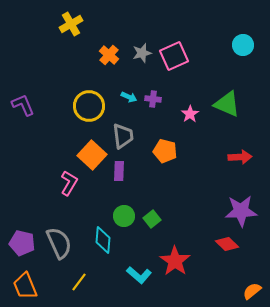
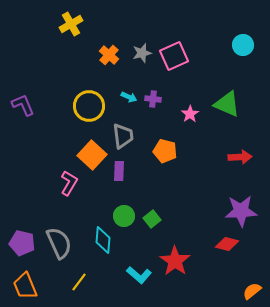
red diamond: rotated 30 degrees counterclockwise
